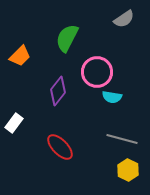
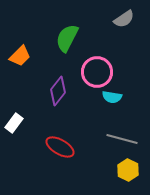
red ellipse: rotated 16 degrees counterclockwise
